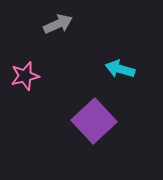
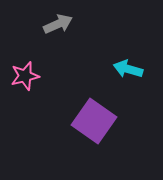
cyan arrow: moved 8 px right
purple square: rotated 12 degrees counterclockwise
